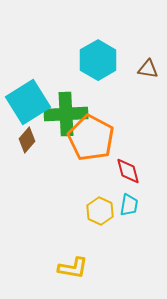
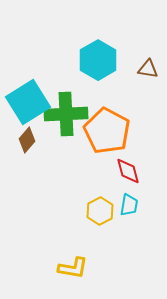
orange pentagon: moved 16 px right, 7 px up
yellow hexagon: rotated 8 degrees clockwise
